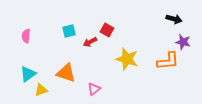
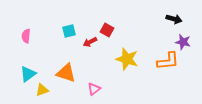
yellow triangle: moved 1 px right
